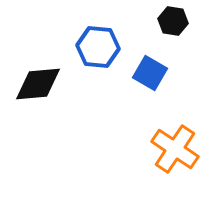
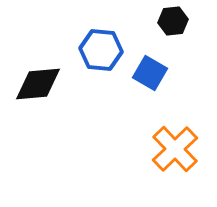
black hexagon: rotated 16 degrees counterclockwise
blue hexagon: moved 3 px right, 3 px down
orange cross: rotated 12 degrees clockwise
